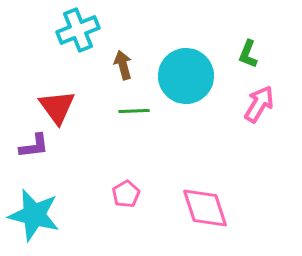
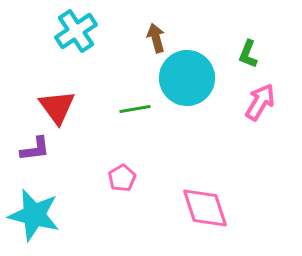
cyan cross: moved 2 px left, 1 px down; rotated 12 degrees counterclockwise
brown arrow: moved 33 px right, 27 px up
cyan circle: moved 1 px right, 2 px down
pink arrow: moved 1 px right, 2 px up
green line: moved 1 px right, 2 px up; rotated 8 degrees counterclockwise
purple L-shape: moved 1 px right, 3 px down
pink pentagon: moved 4 px left, 16 px up
